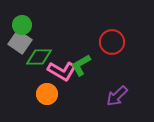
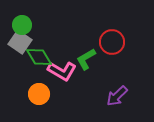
green diamond: rotated 60 degrees clockwise
green L-shape: moved 5 px right, 6 px up
orange circle: moved 8 px left
